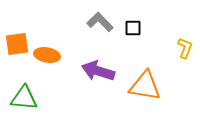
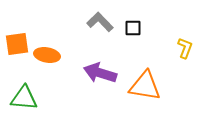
purple arrow: moved 2 px right, 2 px down
